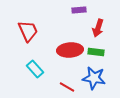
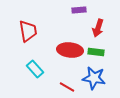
red trapezoid: rotated 15 degrees clockwise
red ellipse: rotated 10 degrees clockwise
